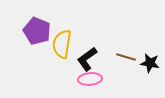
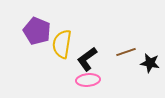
brown line: moved 5 px up; rotated 36 degrees counterclockwise
pink ellipse: moved 2 px left, 1 px down
